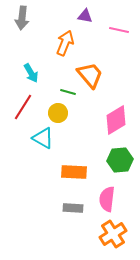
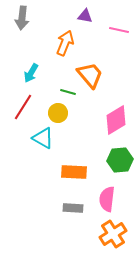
cyan arrow: rotated 60 degrees clockwise
